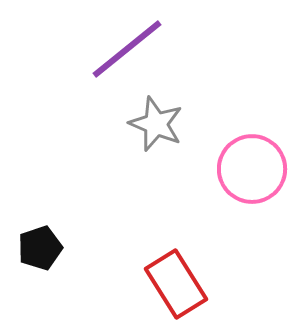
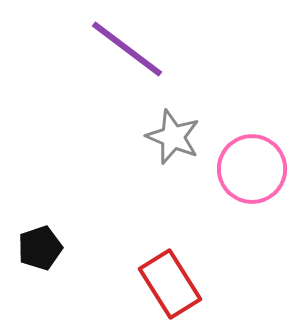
purple line: rotated 76 degrees clockwise
gray star: moved 17 px right, 13 px down
red rectangle: moved 6 px left
